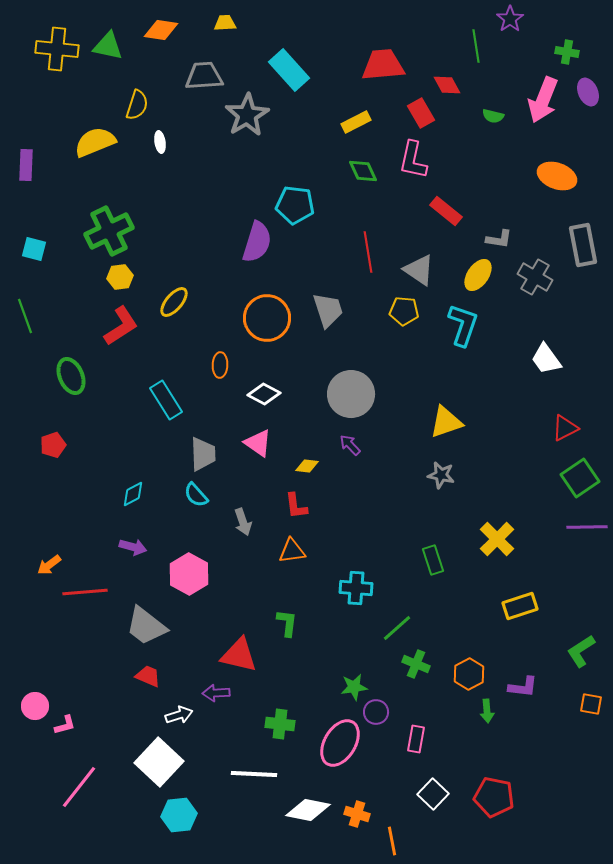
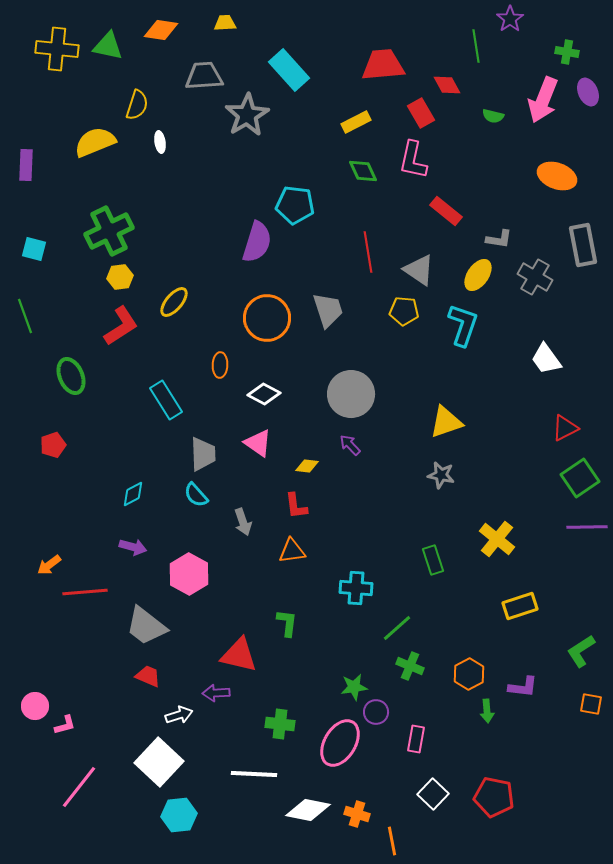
yellow cross at (497, 539): rotated 6 degrees counterclockwise
green cross at (416, 664): moved 6 px left, 2 px down
